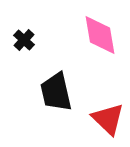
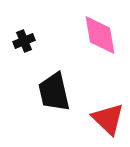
black cross: moved 1 px down; rotated 25 degrees clockwise
black trapezoid: moved 2 px left
